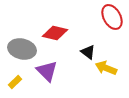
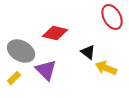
gray ellipse: moved 1 px left, 2 px down; rotated 16 degrees clockwise
purple triangle: moved 1 px left, 1 px up
yellow rectangle: moved 1 px left, 4 px up
